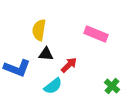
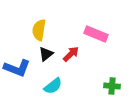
black triangle: rotated 42 degrees counterclockwise
red arrow: moved 2 px right, 11 px up
green cross: rotated 35 degrees counterclockwise
